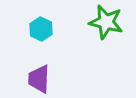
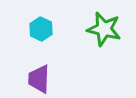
green star: moved 2 px left, 7 px down
